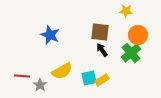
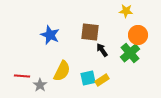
brown square: moved 10 px left
green cross: moved 1 px left
yellow semicircle: rotated 35 degrees counterclockwise
cyan square: moved 1 px left
